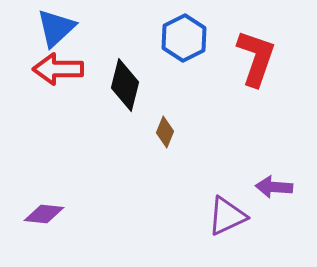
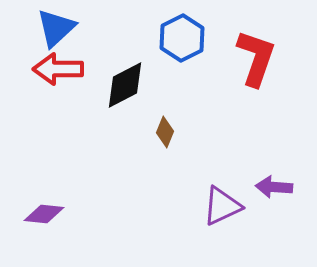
blue hexagon: moved 2 px left
black diamond: rotated 48 degrees clockwise
purple triangle: moved 5 px left, 10 px up
